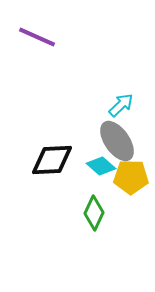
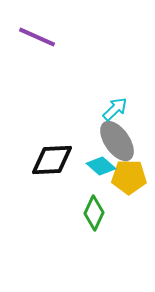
cyan arrow: moved 6 px left, 4 px down
yellow pentagon: moved 2 px left
